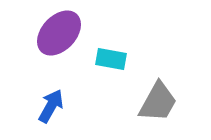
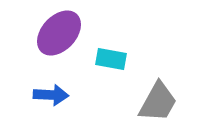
blue arrow: moved 11 px up; rotated 64 degrees clockwise
